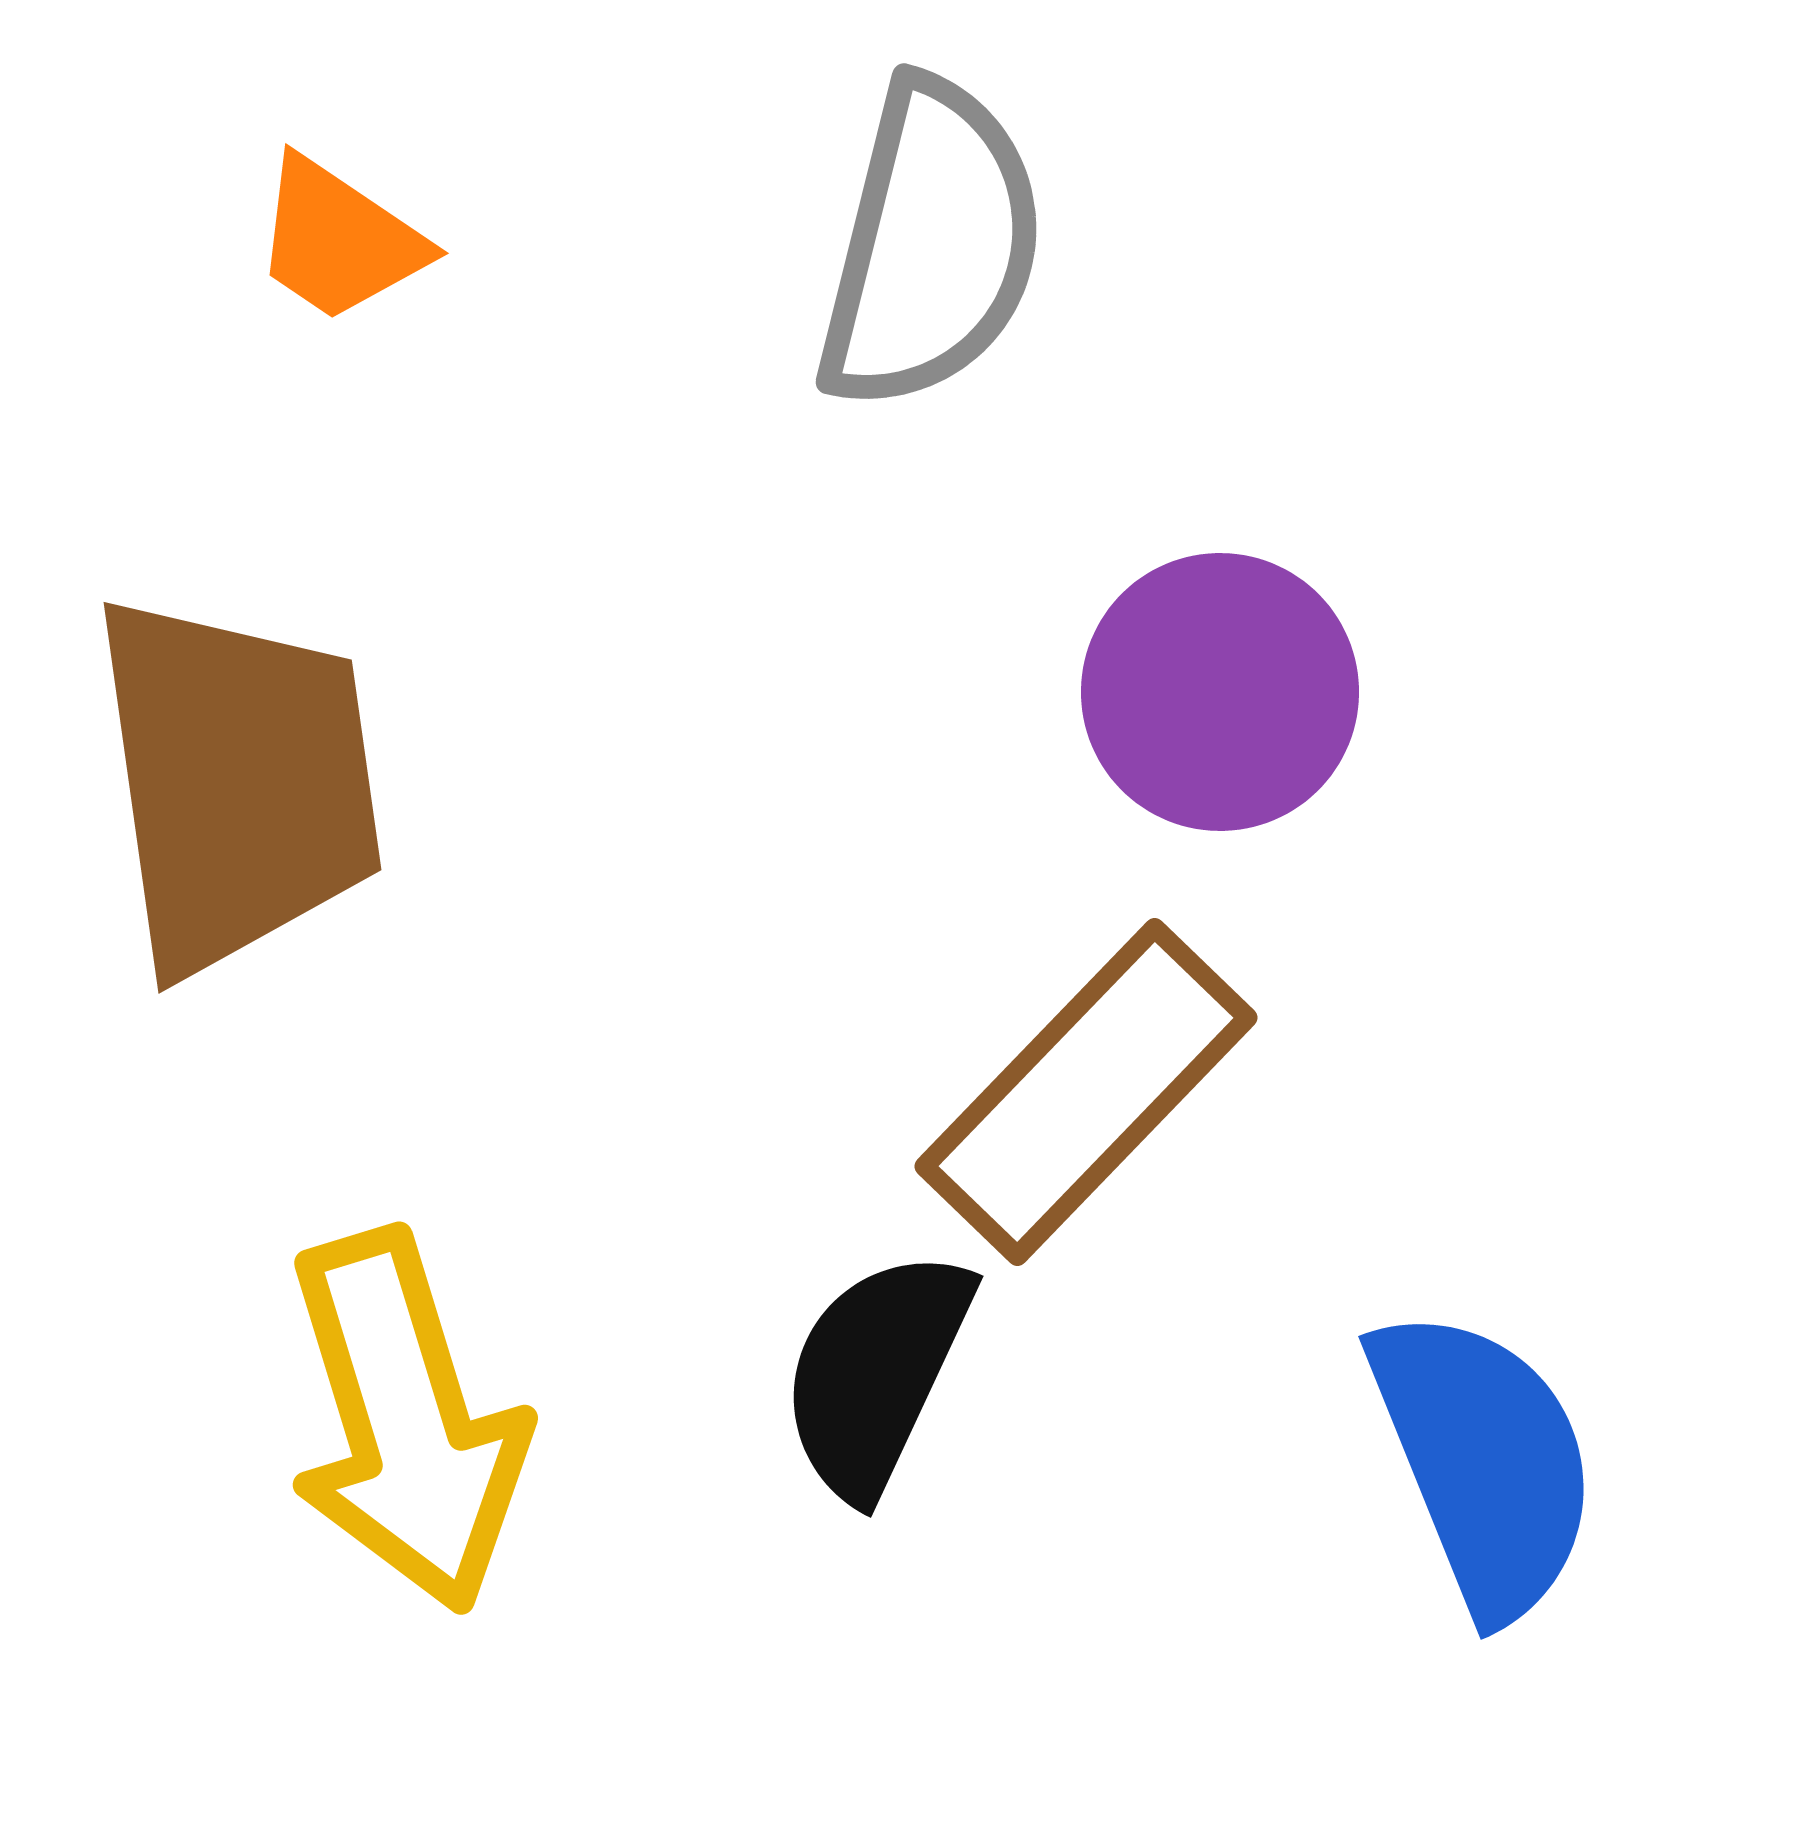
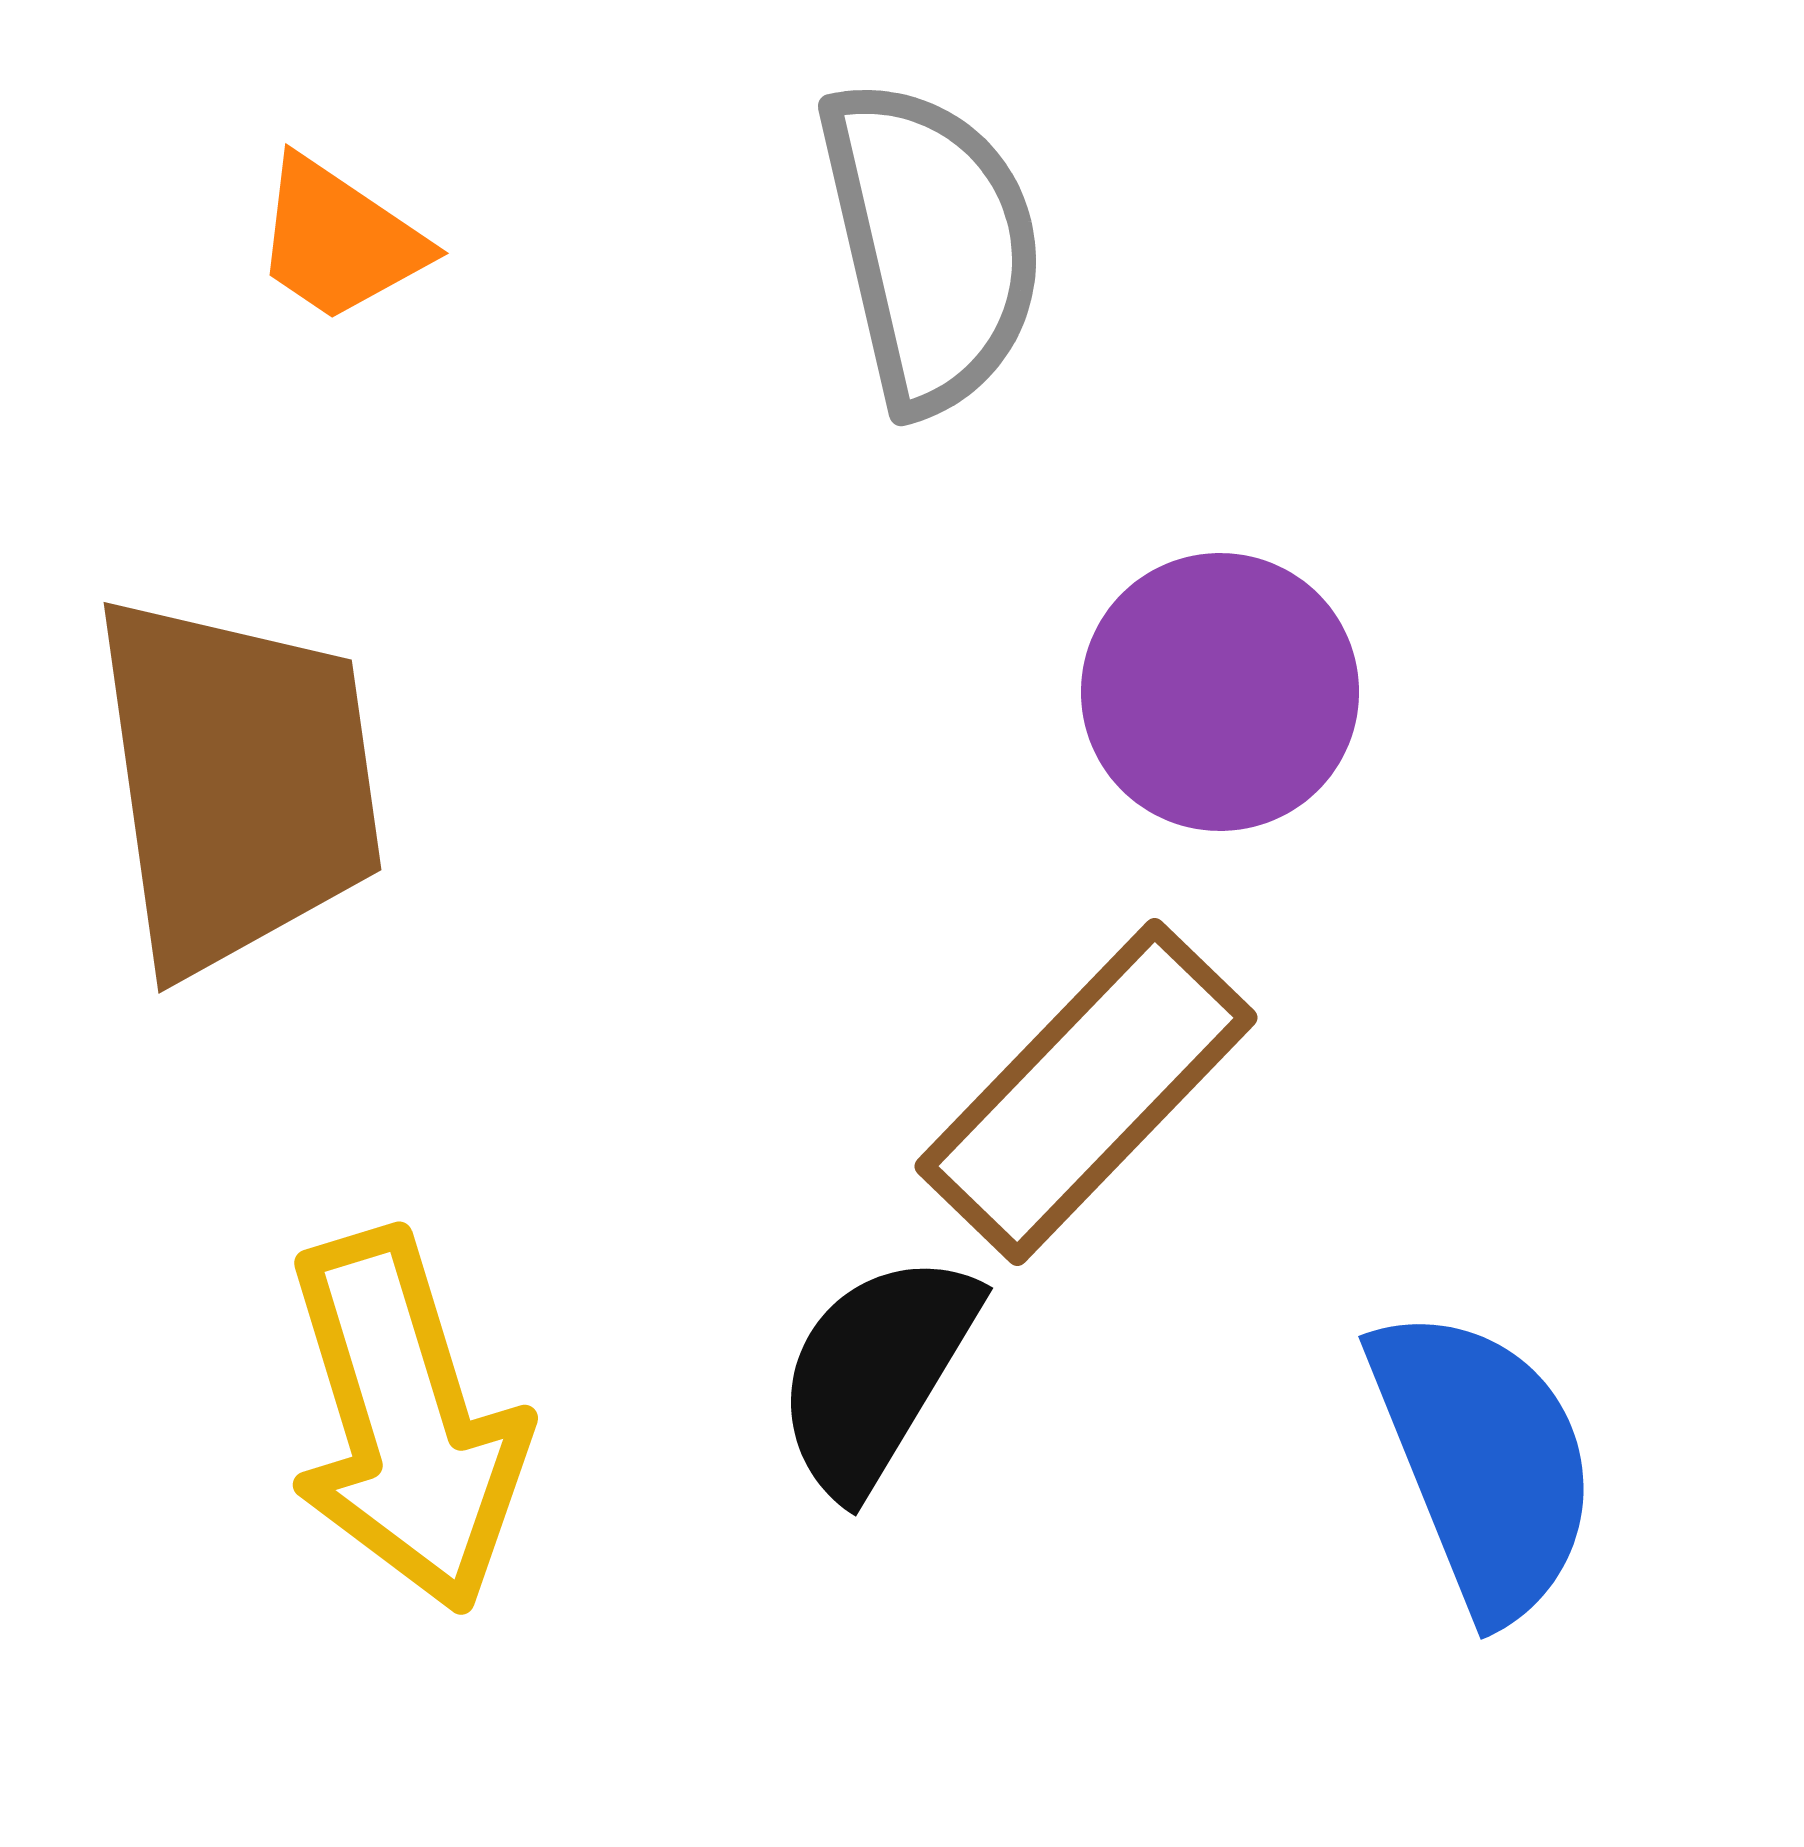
gray semicircle: rotated 27 degrees counterclockwise
black semicircle: rotated 6 degrees clockwise
